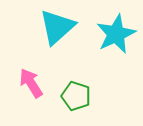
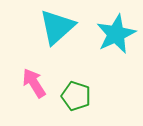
pink arrow: moved 3 px right
